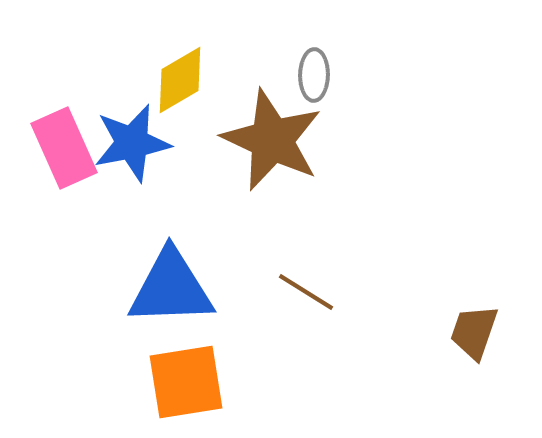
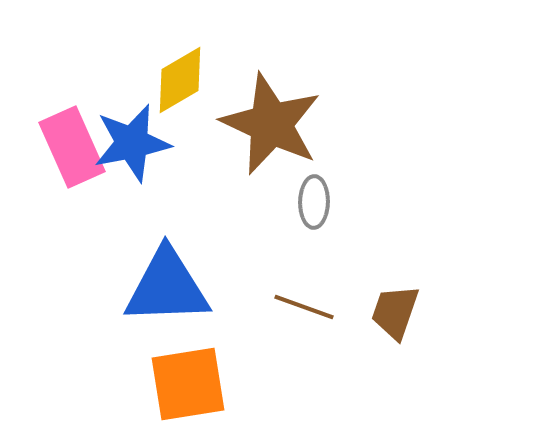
gray ellipse: moved 127 px down
brown star: moved 1 px left, 16 px up
pink rectangle: moved 8 px right, 1 px up
blue triangle: moved 4 px left, 1 px up
brown line: moved 2 px left, 15 px down; rotated 12 degrees counterclockwise
brown trapezoid: moved 79 px left, 20 px up
orange square: moved 2 px right, 2 px down
